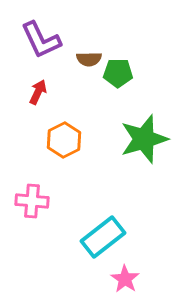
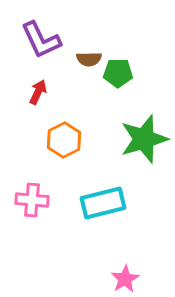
pink cross: moved 1 px up
cyan rectangle: moved 34 px up; rotated 24 degrees clockwise
pink star: rotated 8 degrees clockwise
